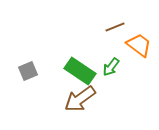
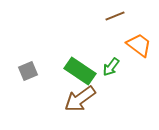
brown line: moved 11 px up
